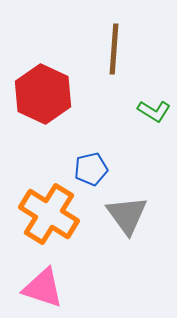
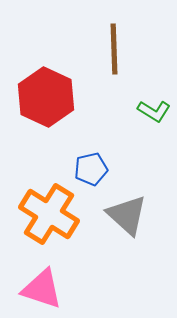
brown line: rotated 6 degrees counterclockwise
red hexagon: moved 3 px right, 3 px down
gray triangle: rotated 12 degrees counterclockwise
pink triangle: moved 1 px left, 1 px down
